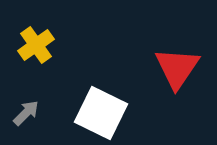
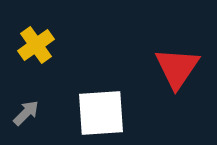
white square: rotated 30 degrees counterclockwise
